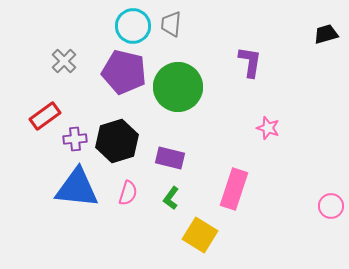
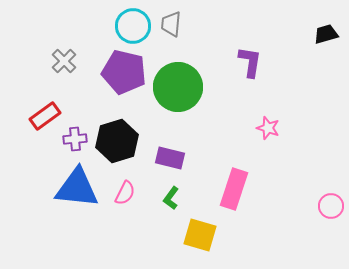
pink semicircle: moved 3 px left; rotated 10 degrees clockwise
yellow square: rotated 16 degrees counterclockwise
